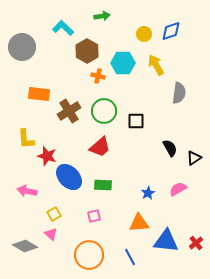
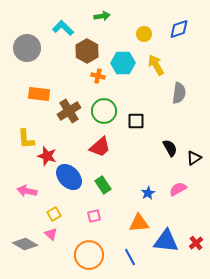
blue diamond: moved 8 px right, 2 px up
gray circle: moved 5 px right, 1 px down
green rectangle: rotated 54 degrees clockwise
gray diamond: moved 2 px up
